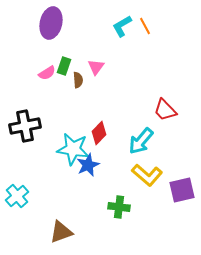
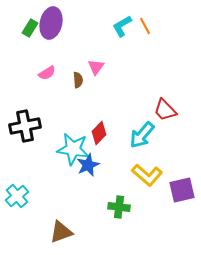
green rectangle: moved 34 px left, 38 px up; rotated 12 degrees clockwise
cyan arrow: moved 1 px right, 6 px up
